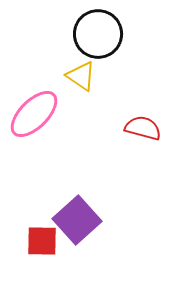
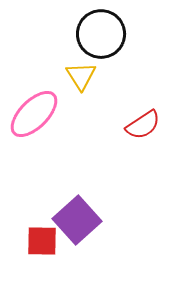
black circle: moved 3 px right
yellow triangle: rotated 24 degrees clockwise
red semicircle: moved 3 px up; rotated 132 degrees clockwise
